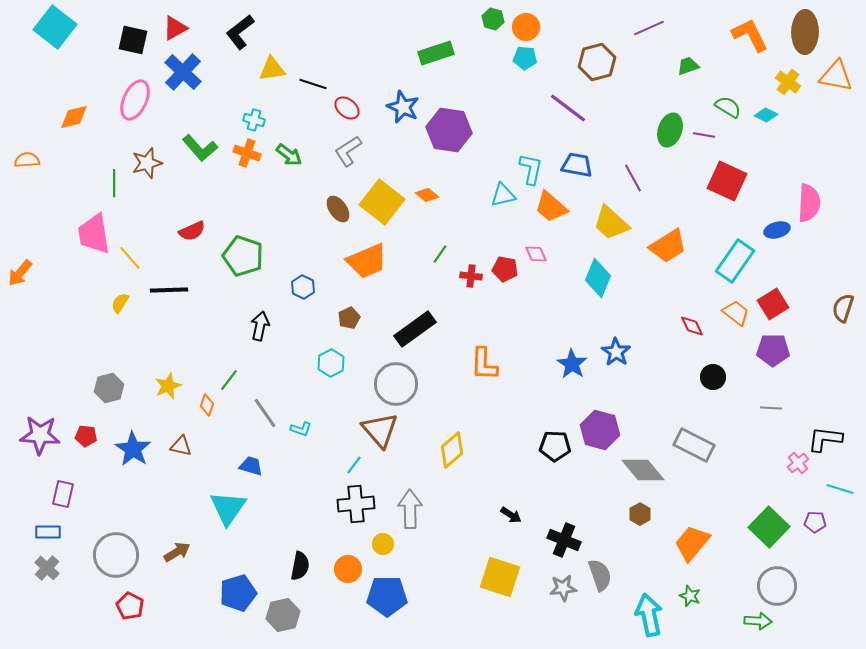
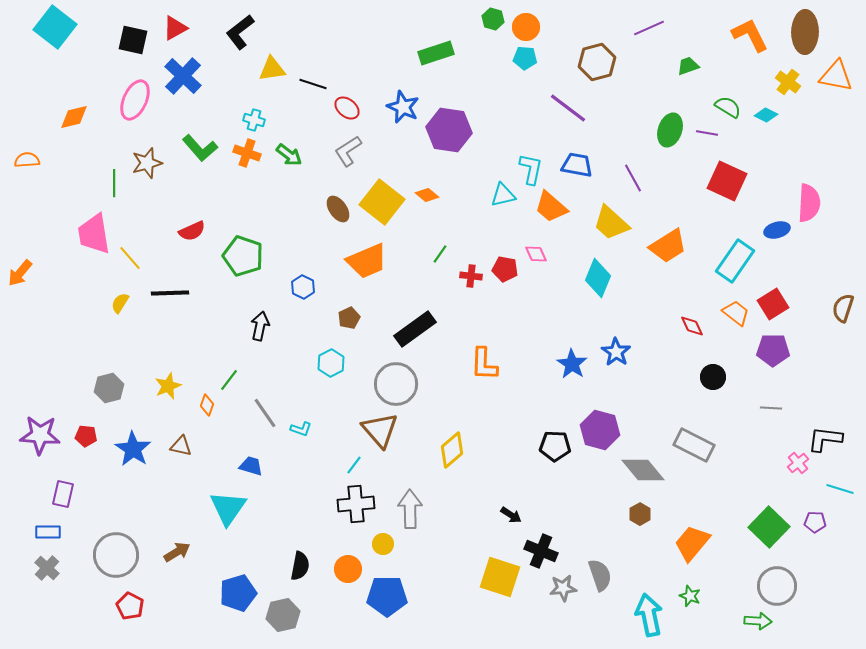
blue cross at (183, 72): moved 4 px down
purple line at (704, 135): moved 3 px right, 2 px up
black line at (169, 290): moved 1 px right, 3 px down
black cross at (564, 540): moved 23 px left, 11 px down
